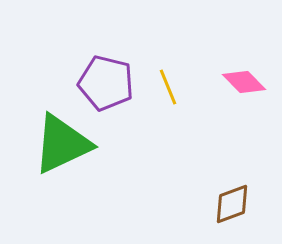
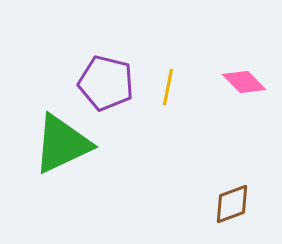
yellow line: rotated 33 degrees clockwise
